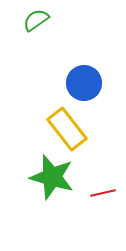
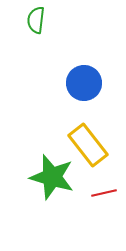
green semicircle: rotated 48 degrees counterclockwise
yellow rectangle: moved 21 px right, 16 px down
red line: moved 1 px right
